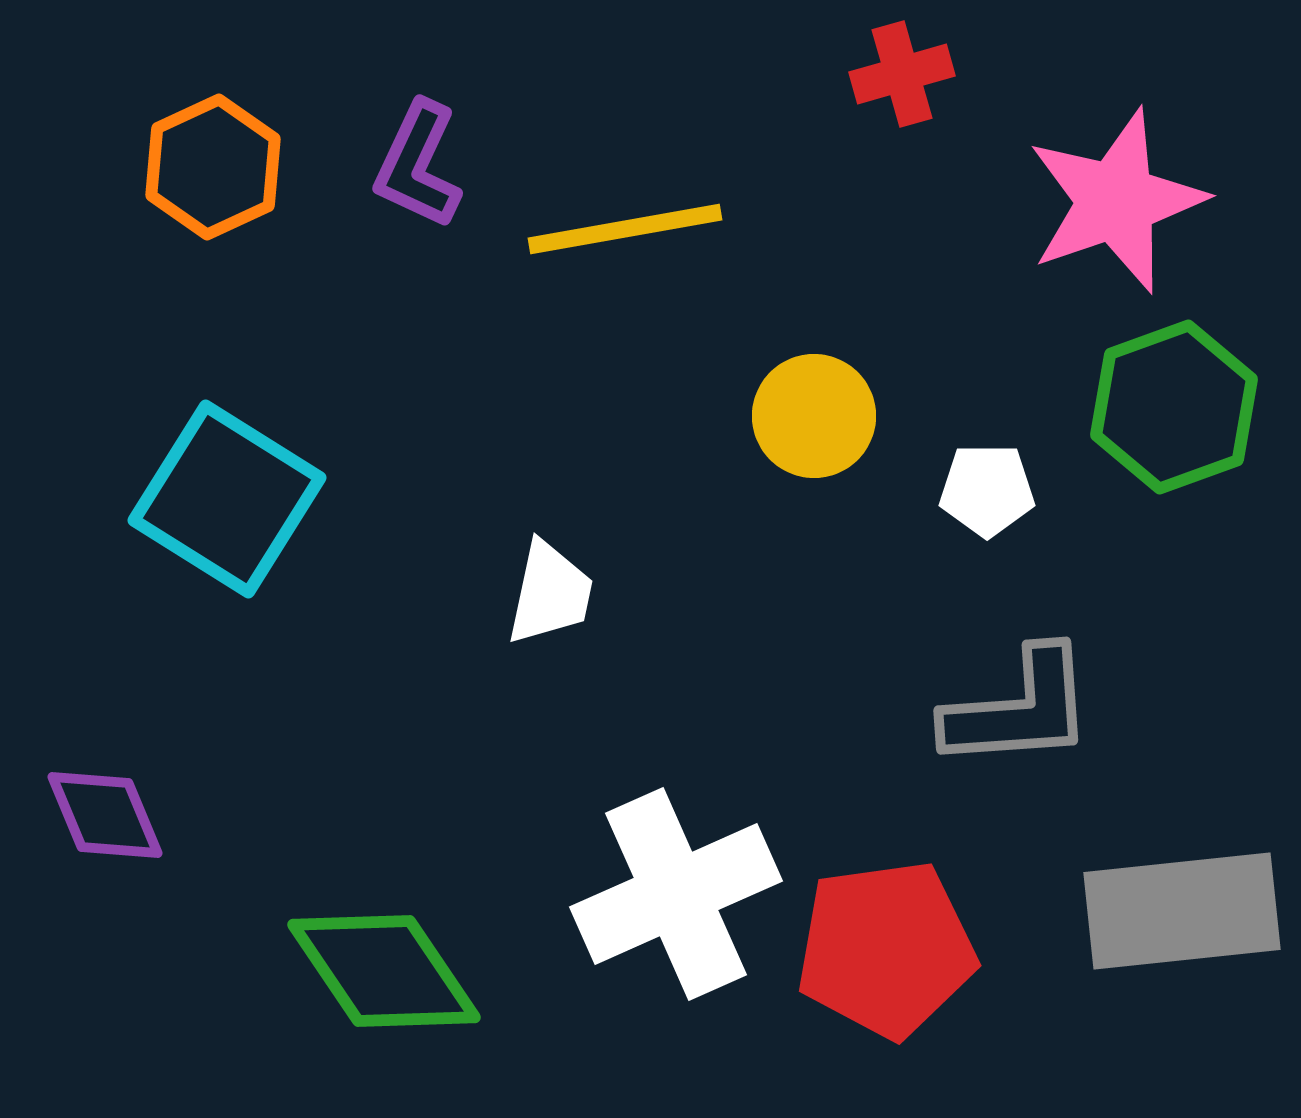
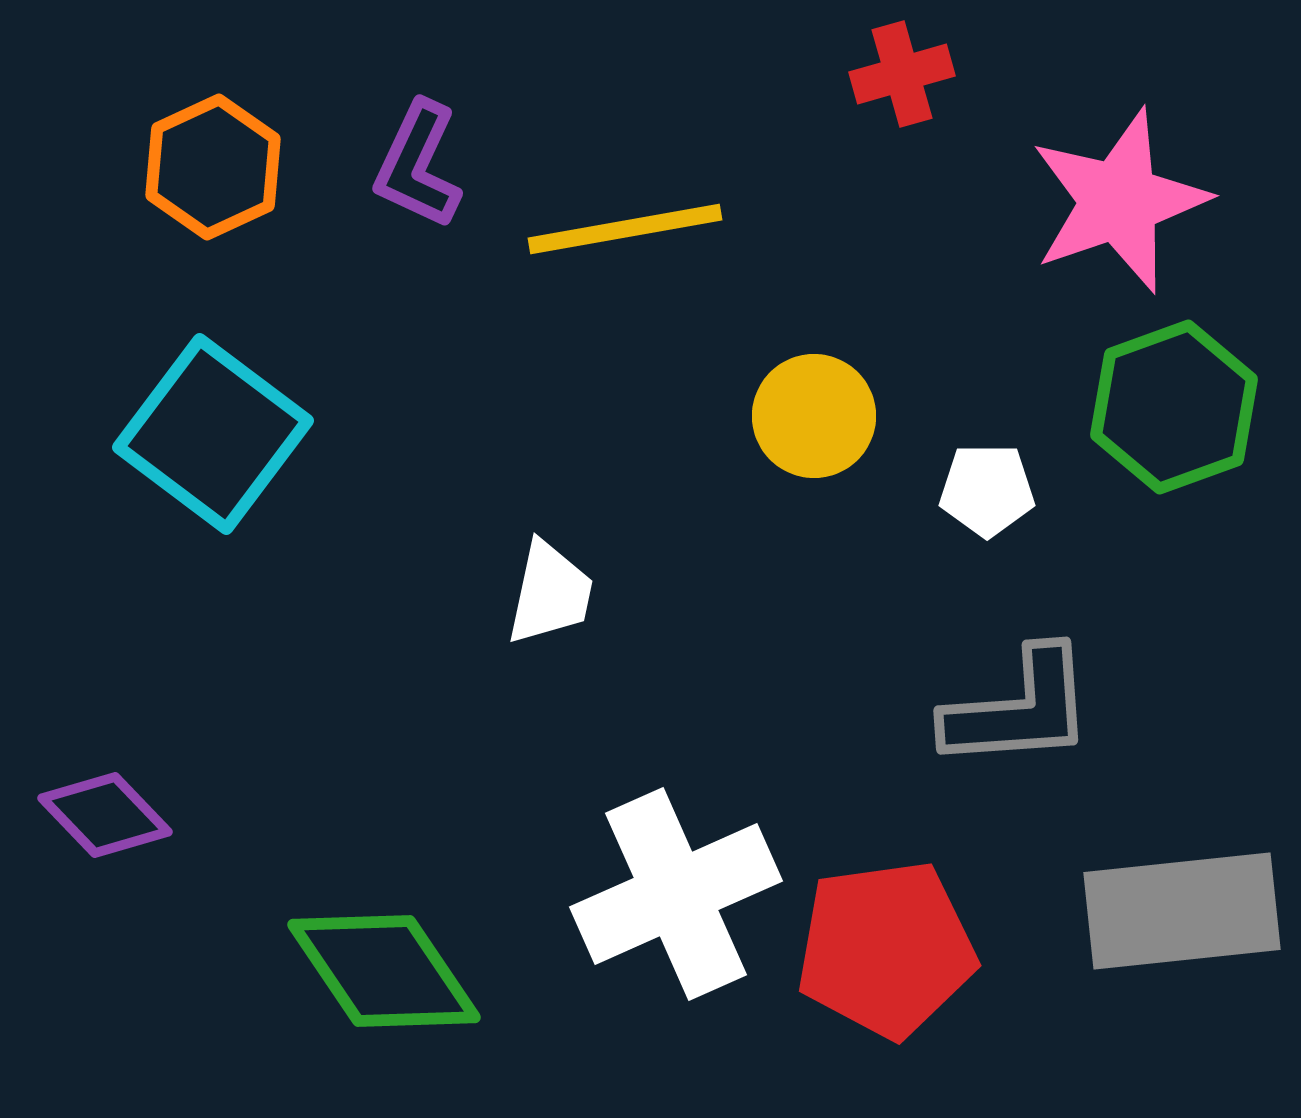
pink star: moved 3 px right
cyan square: moved 14 px left, 65 px up; rotated 5 degrees clockwise
purple diamond: rotated 21 degrees counterclockwise
